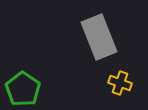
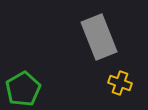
green pentagon: rotated 8 degrees clockwise
